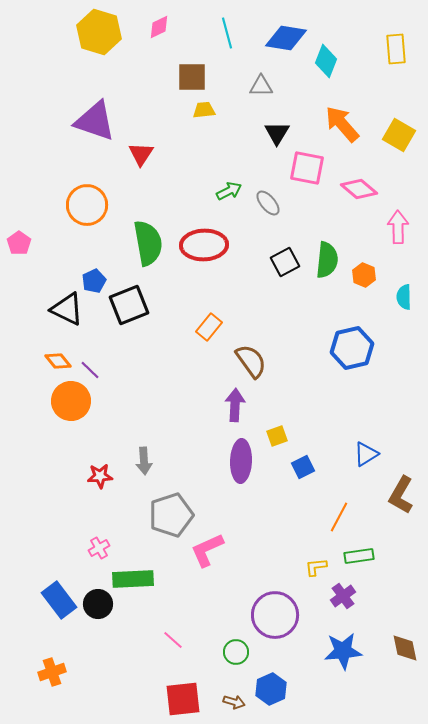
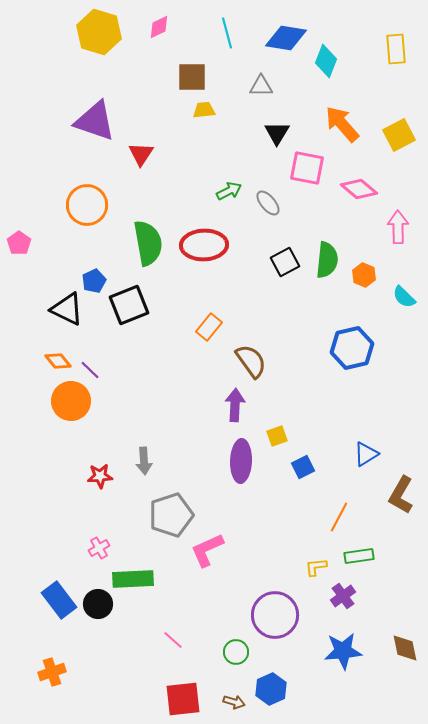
yellow square at (399, 135): rotated 32 degrees clockwise
cyan semicircle at (404, 297): rotated 45 degrees counterclockwise
